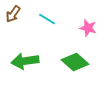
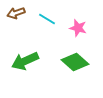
brown arrow: moved 3 px right, 1 px up; rotated 36 degrees clockwise
pink star: moved 10 px left
green arrow: rotated 16 degrees counterclockwise
